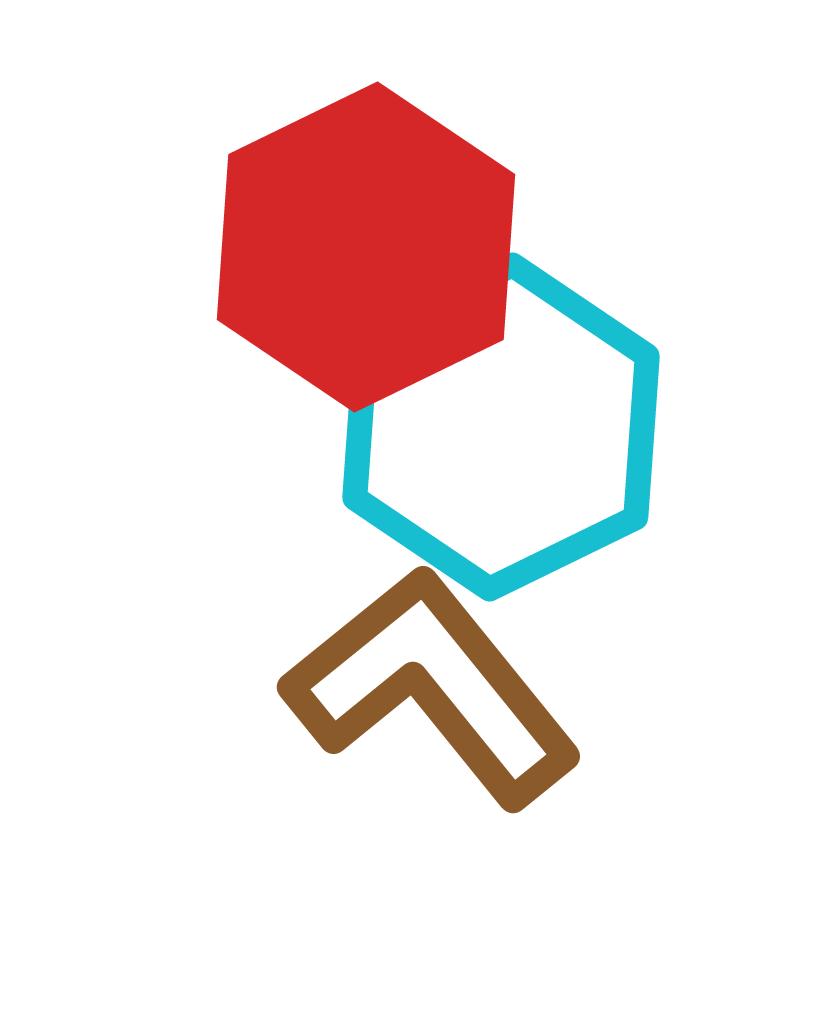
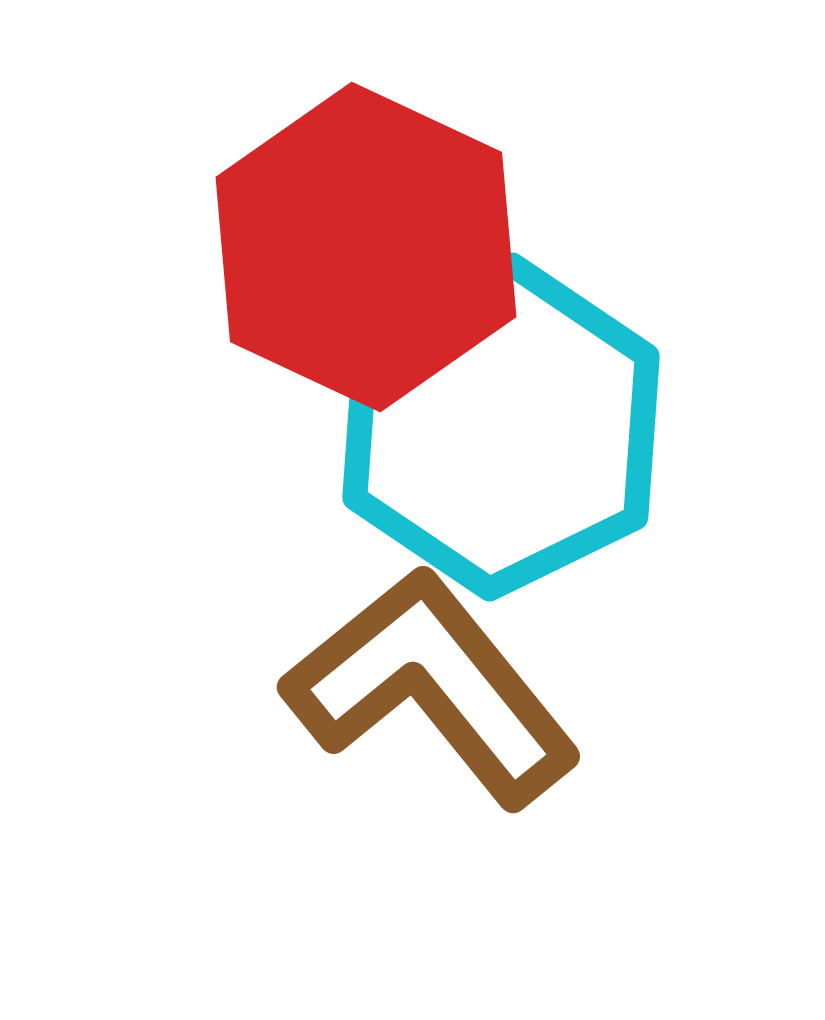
red hexagon: rotated 9 degrees counterclockwise
